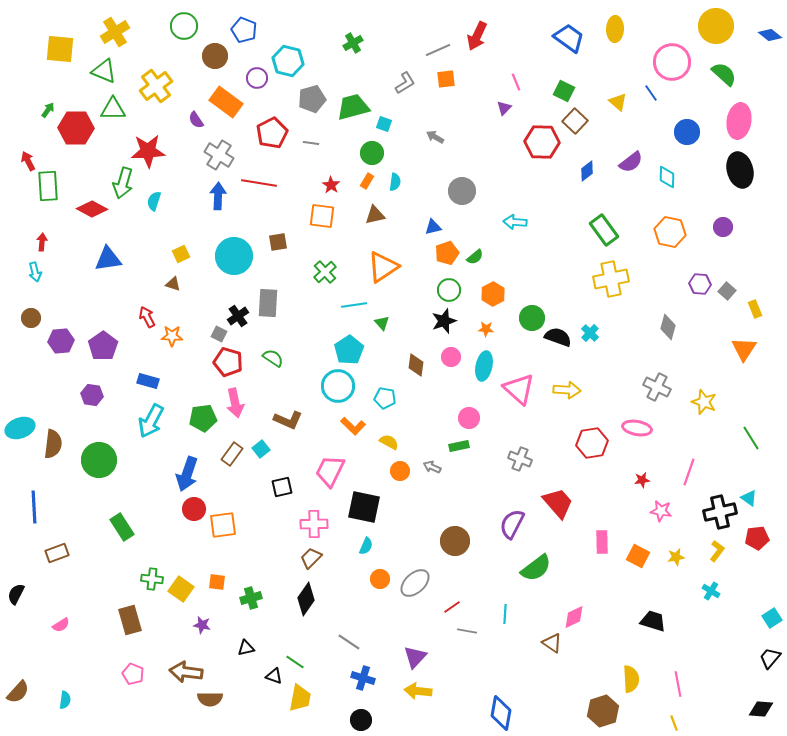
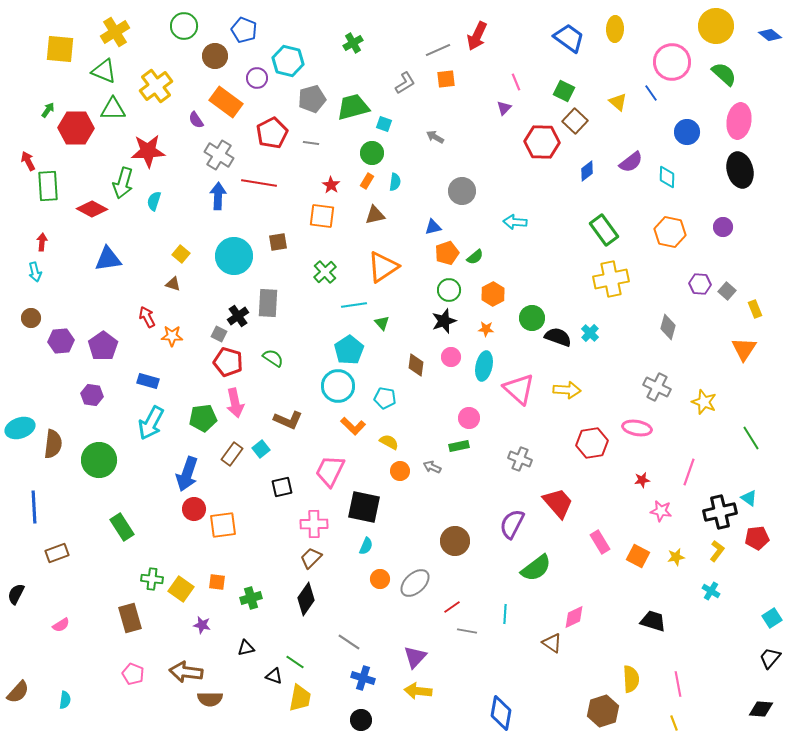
yellow square at (181, 254): rotated 24 degrees counterclockwise
cyan arrow at (151, 421): moved 2 px down
pink rectangle at (602, 542): moved 2 px left; rotated 30 degrees counterclockwise
brown rectangle at (130, 620): moved 2 px up
